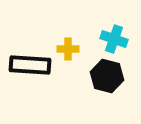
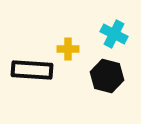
cyan cross: moved 5 px up; rotated 8 degrees clockwise
black rectangle: moved 2 px right, 5 px down
